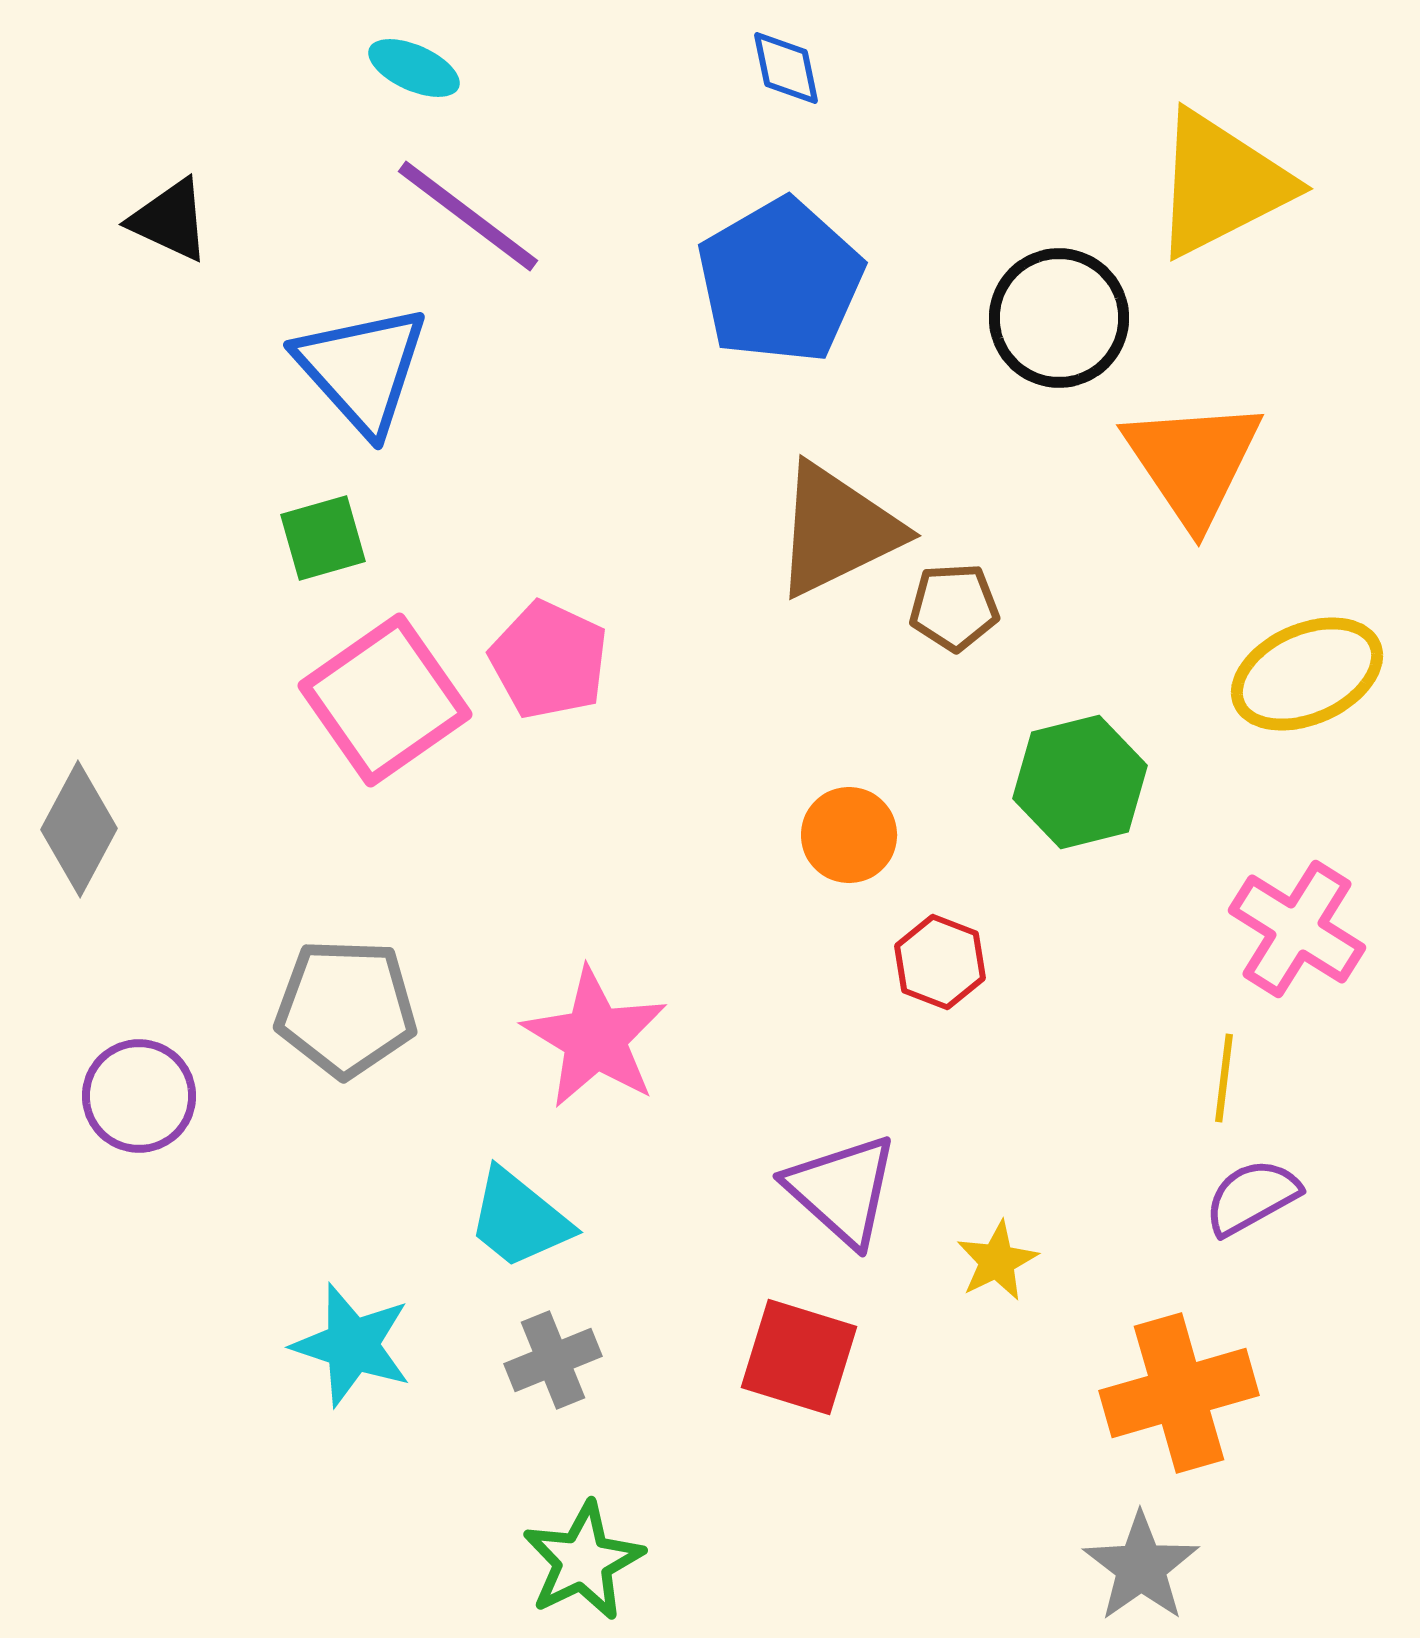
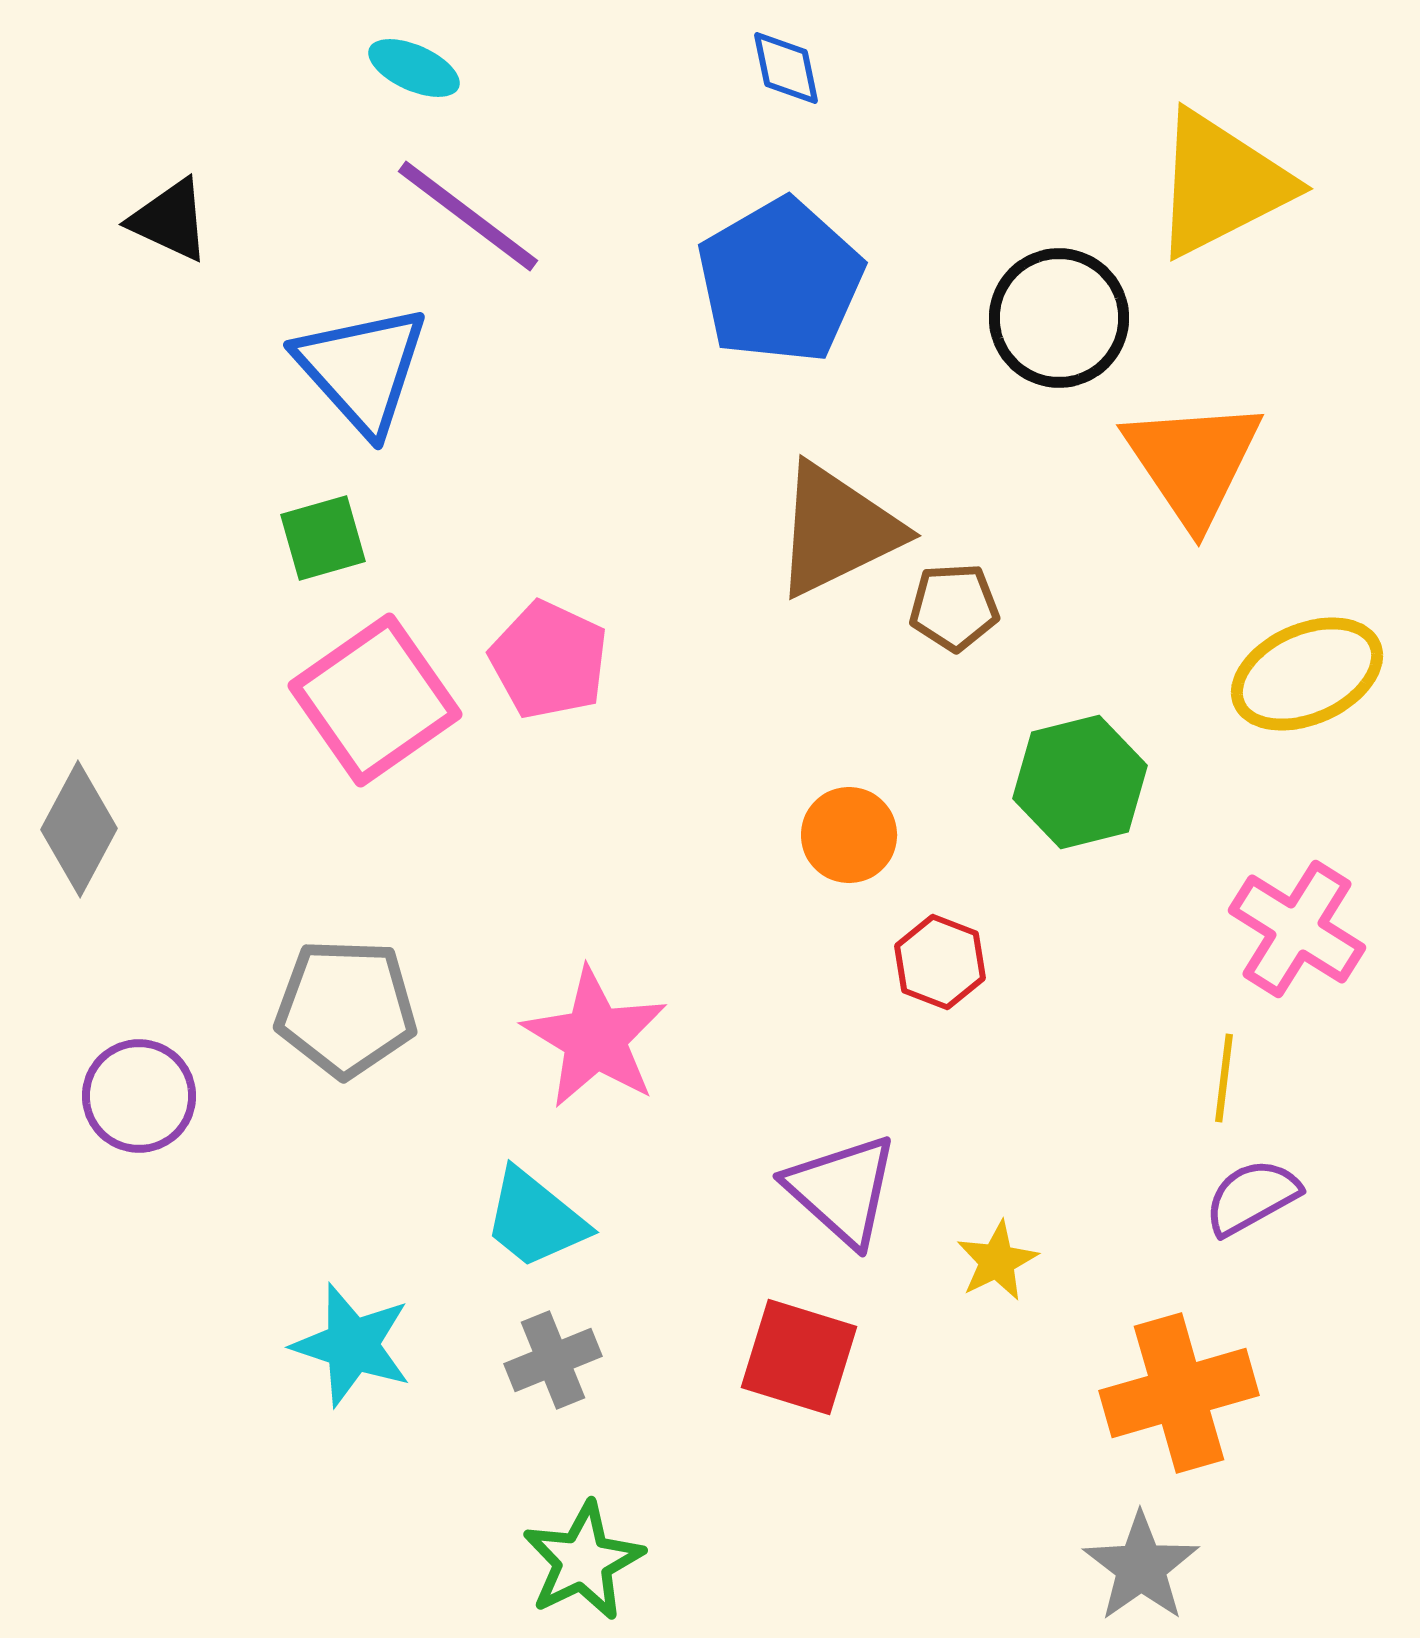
pink square: moved 10 px left
cyan trapezoid: moved 16 px right
